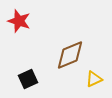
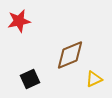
red star: rotated 30 degrees counterclockwise
black square: moved 2 px right
